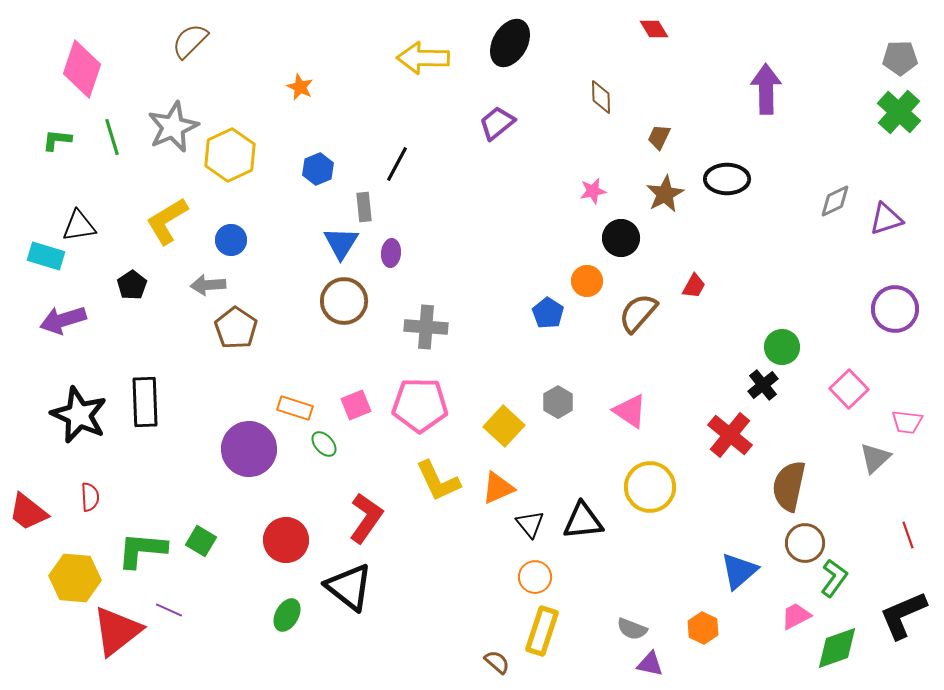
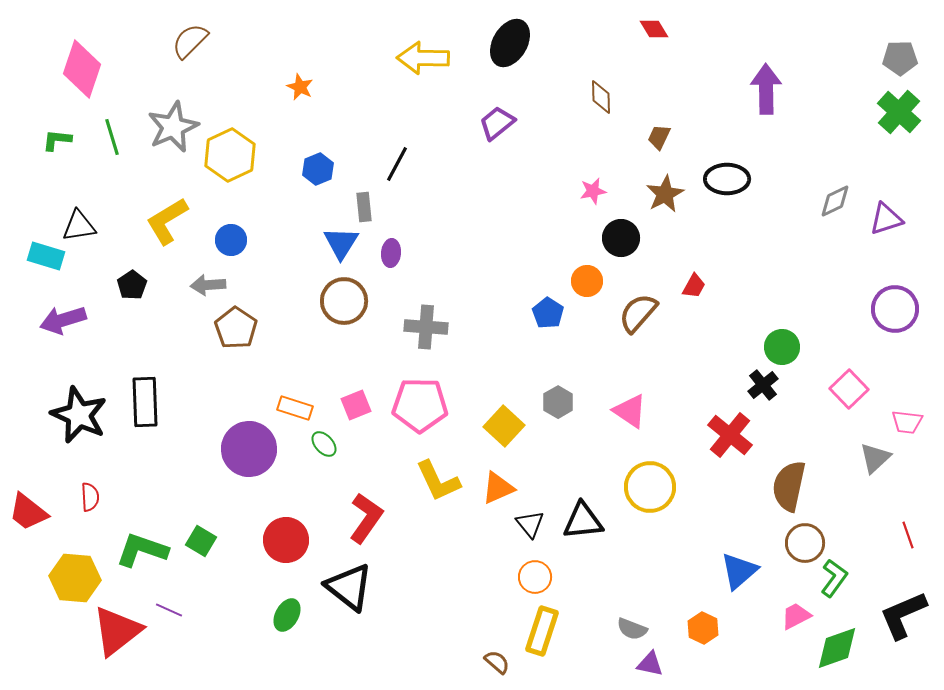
green L-shape at (142, 550): rotated 14 degrees clockwise
